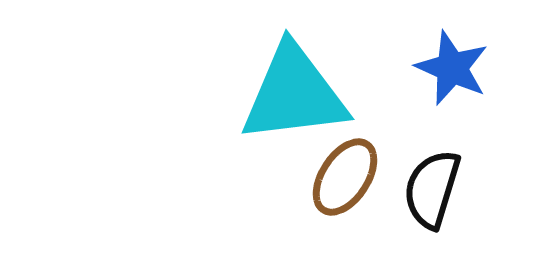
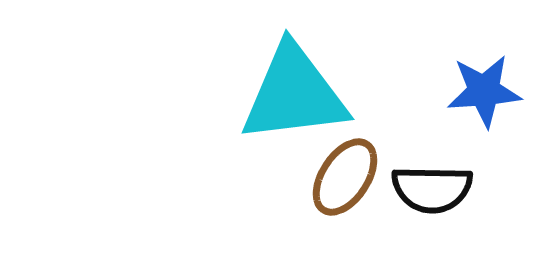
blue star: moved 32 px right, 23 px down; rotated 28 degrees counterclockwise
black semicircle: rotated 106 degrees counterclockwise
